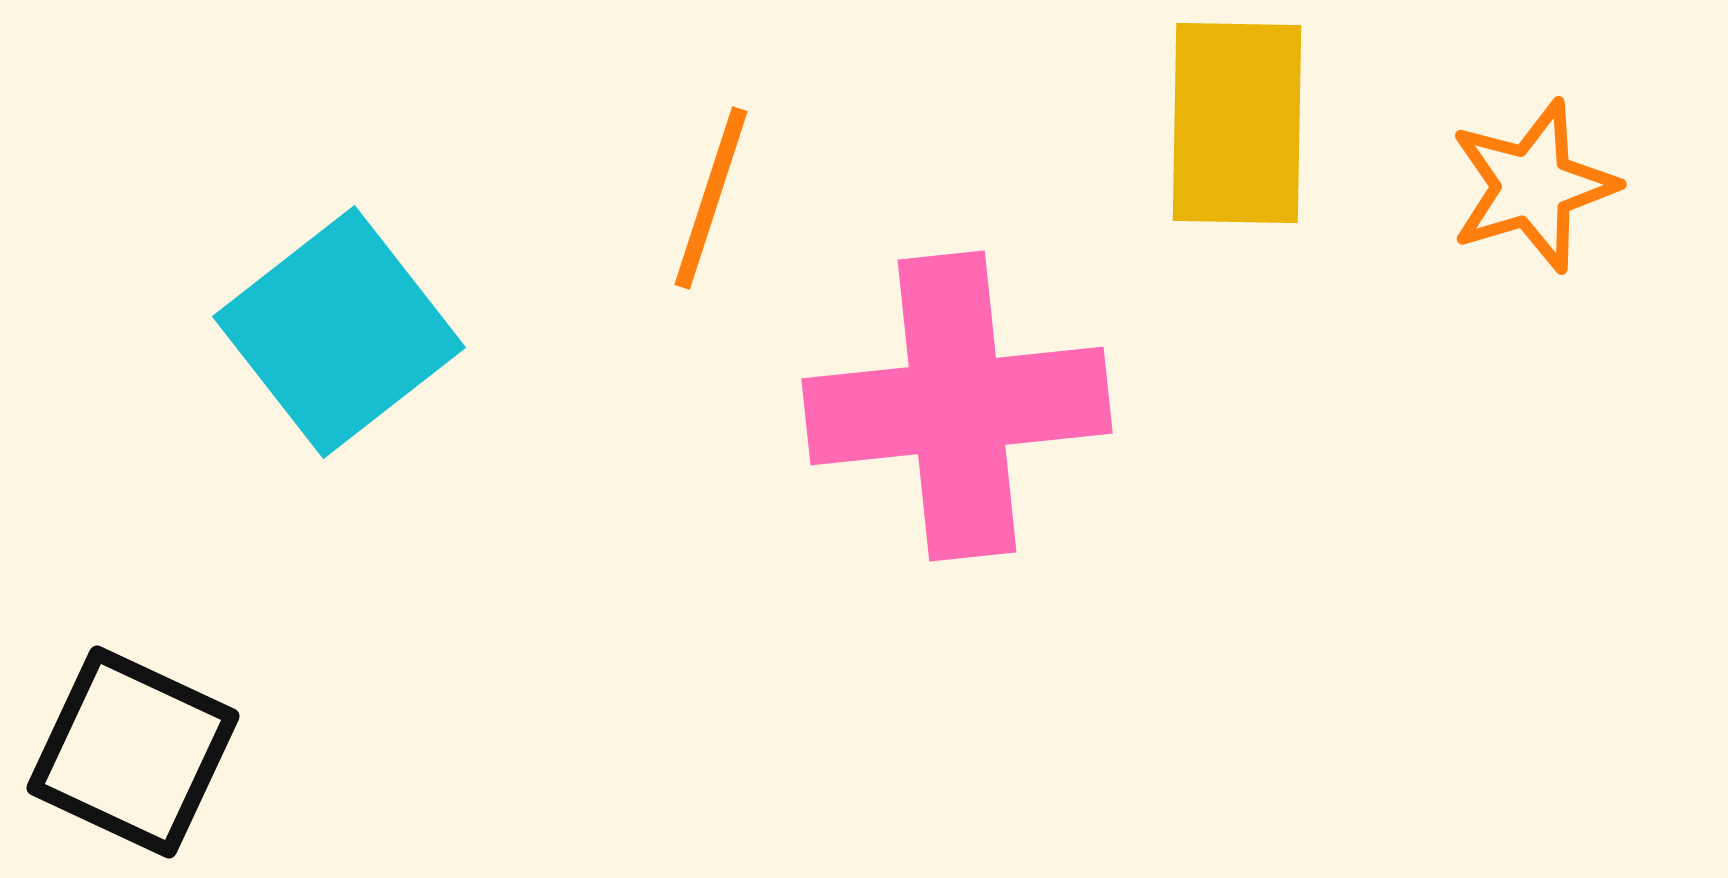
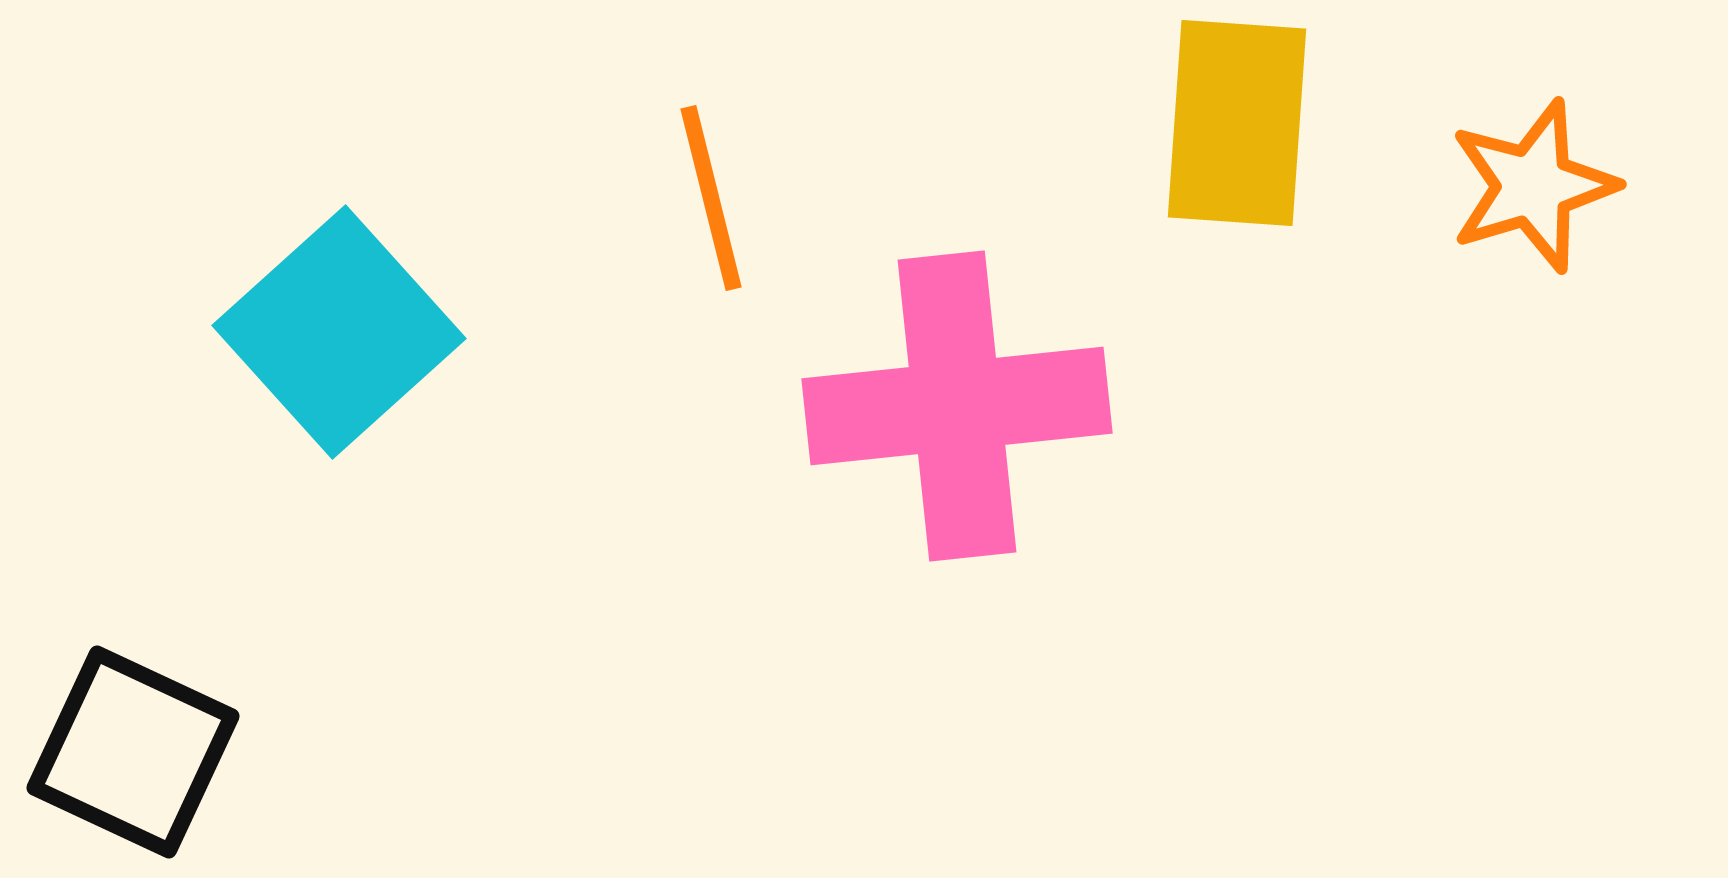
yellow rectangle: rotated 3 degrees clockwise
orange line: rotated 32 degrees counterclockwise
cyan square: rotated 4 degrees counterclockwise
